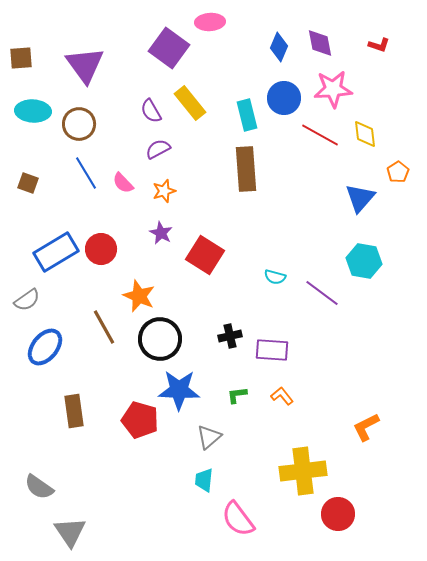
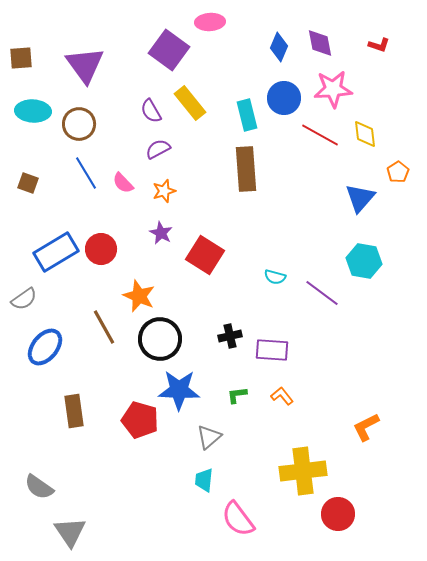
purple square at (169, 48): moved 2 px down
gray semicircle at (27, 300): moved 3 px left, 1 px up
